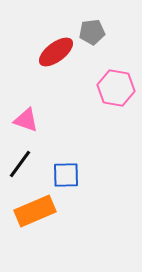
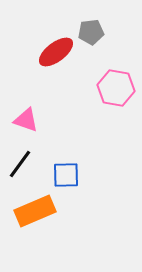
gray pentagon: moved 1 px left
